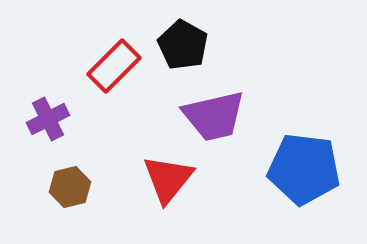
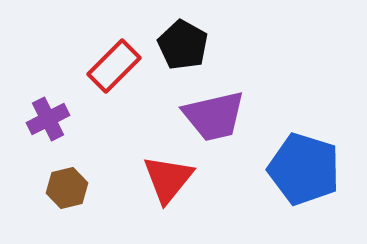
blue pentagon: rotated 10 degrees clockwise
brown hexagon: moved 3 px left, 1 px down
